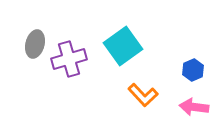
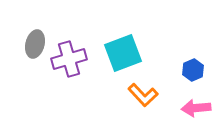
cyan square: moved 7 px down; rotated 15 degrees clockwise
pink arrow: moved 2 px right, 1 px down; rotated 12 degrees counterclockwise
